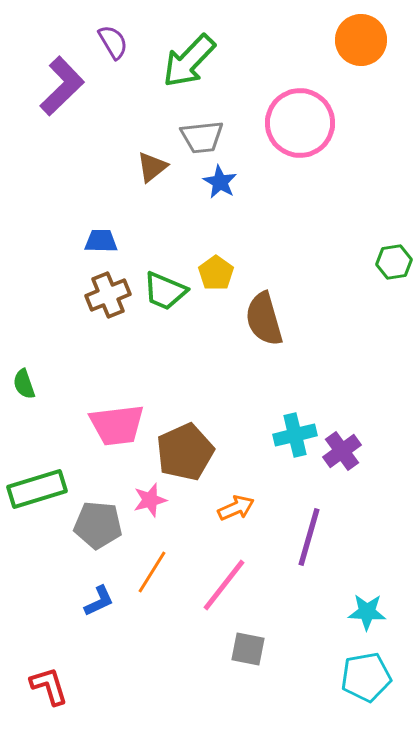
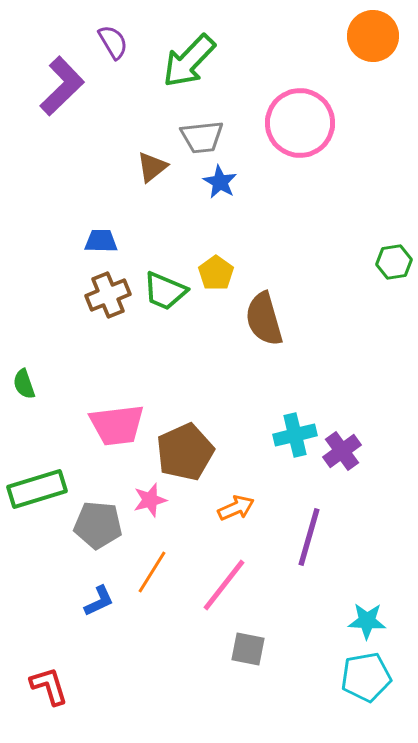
orange circle: moved 12 px right, 4 px up
cyan star: moved 9 px down
